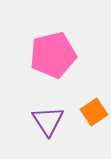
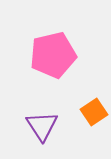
purple triangle: moved 6 px left, 5 px down
